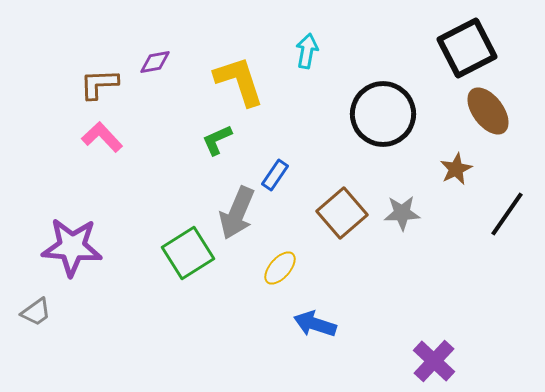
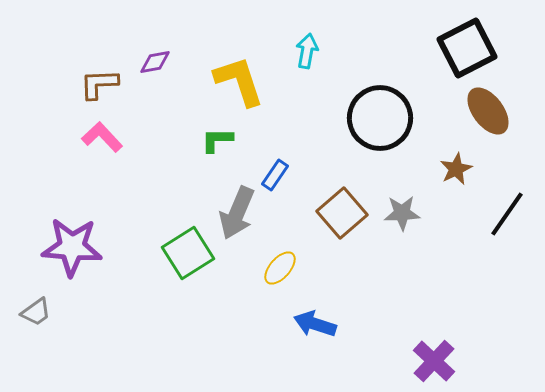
black circle: moved 3 px left, 4 px down
green L-shape: rotated 24 degrees clockwise
